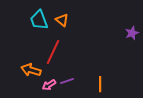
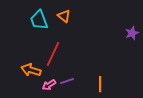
orange triangle: moved 2 px right, 4 px up
red line: moved 2 px down
